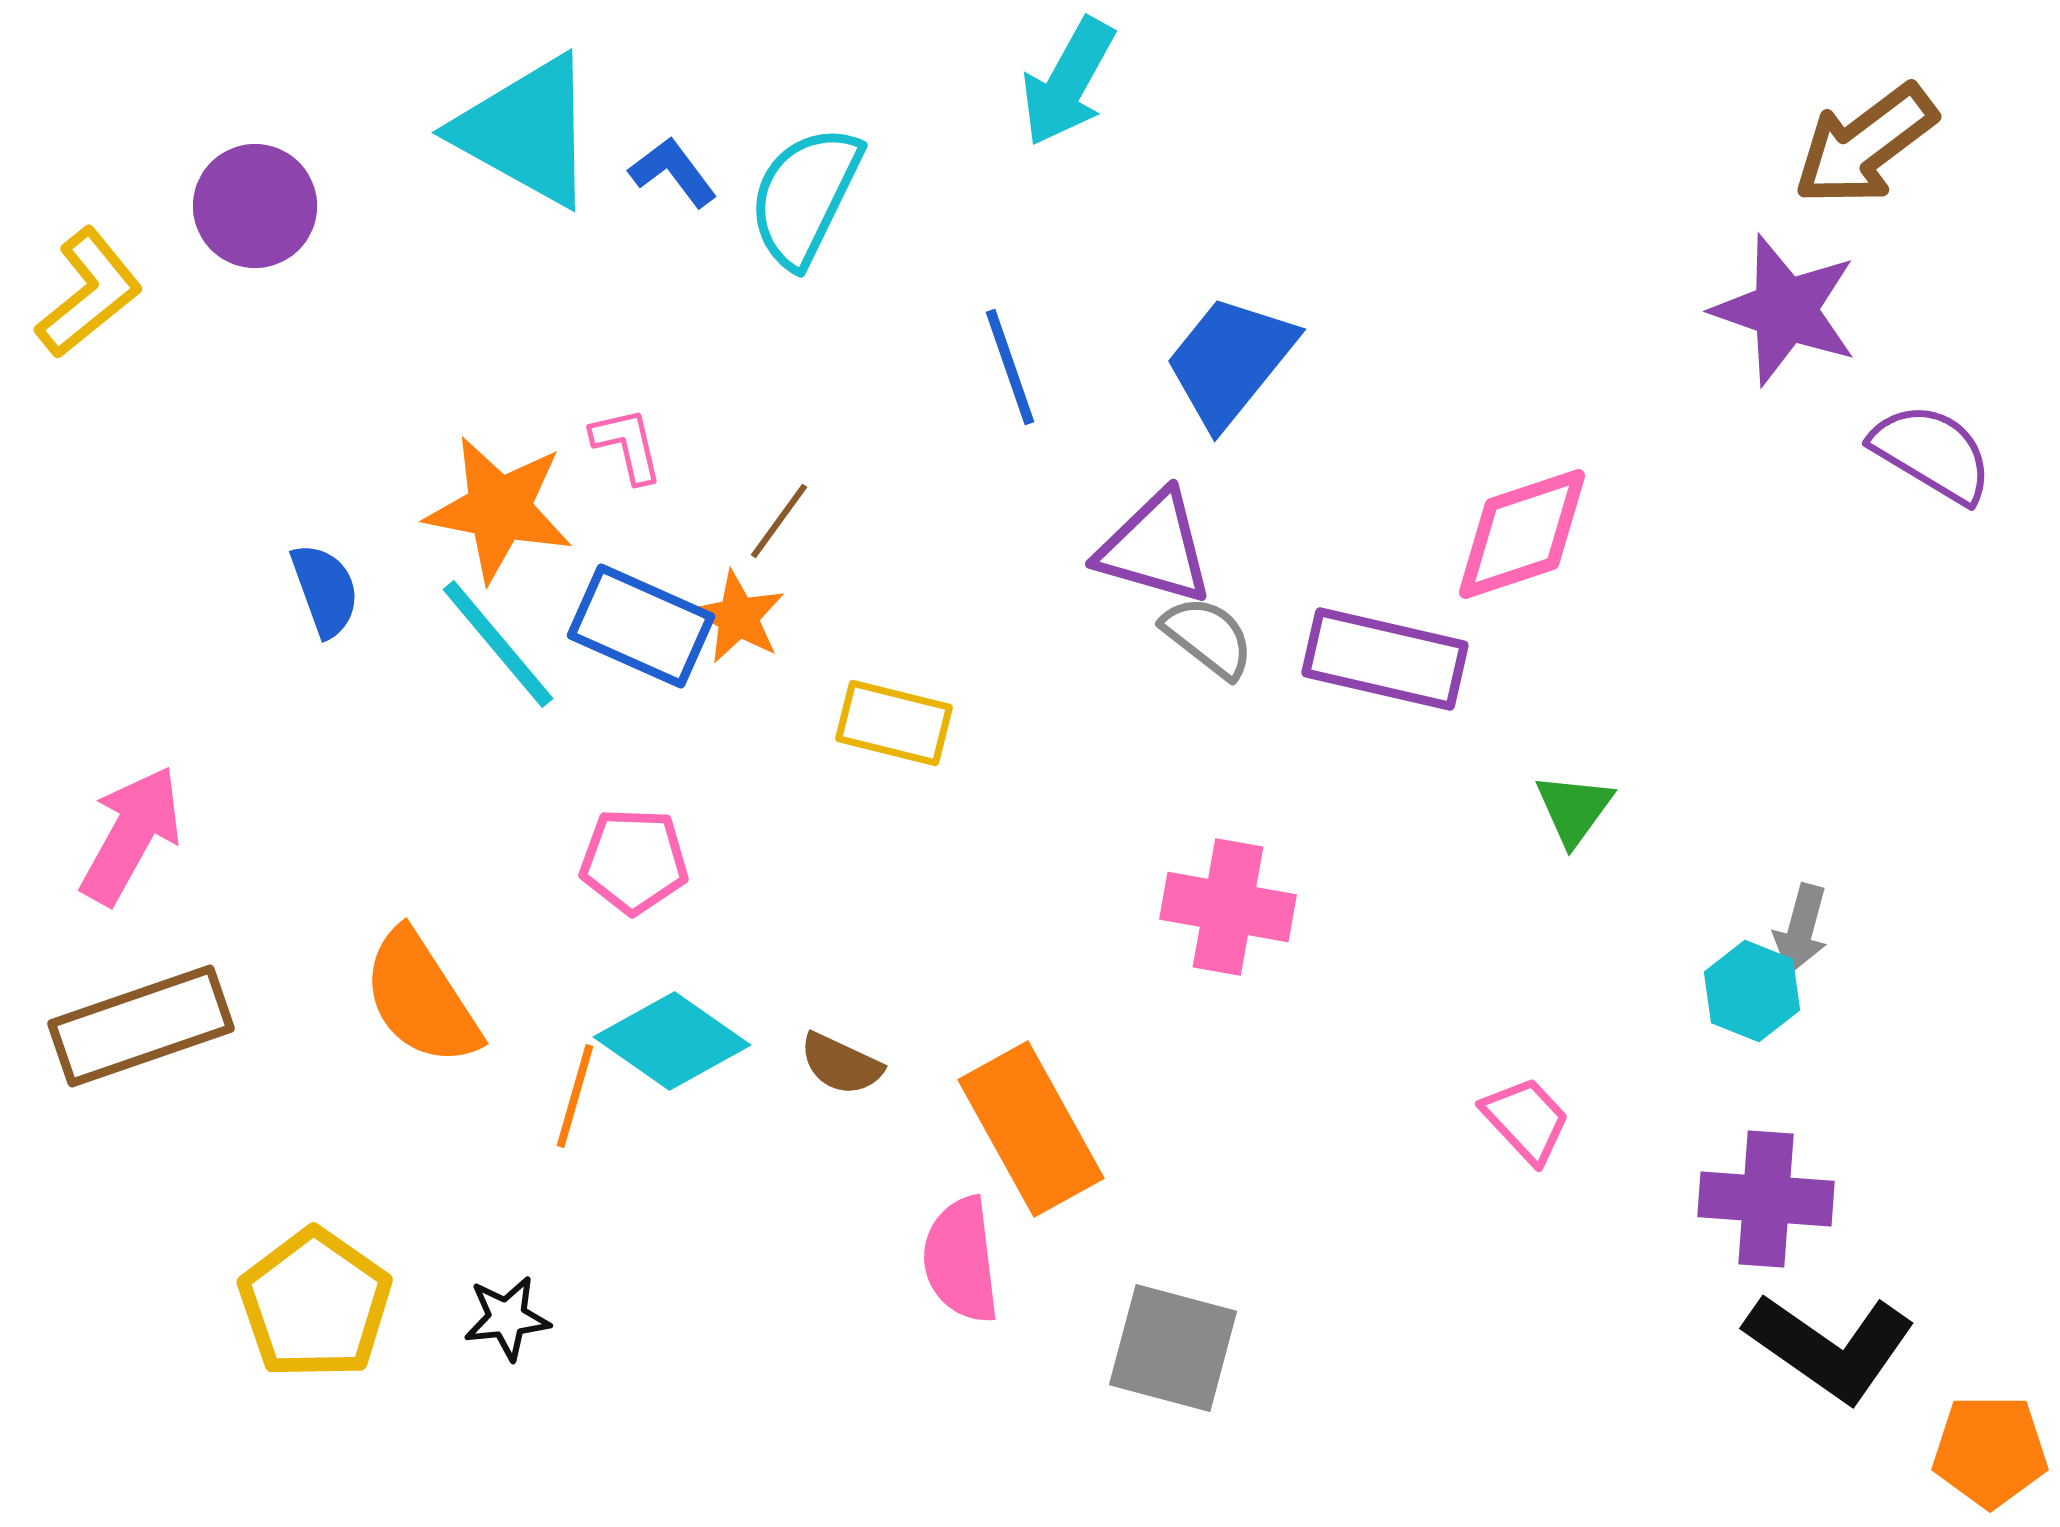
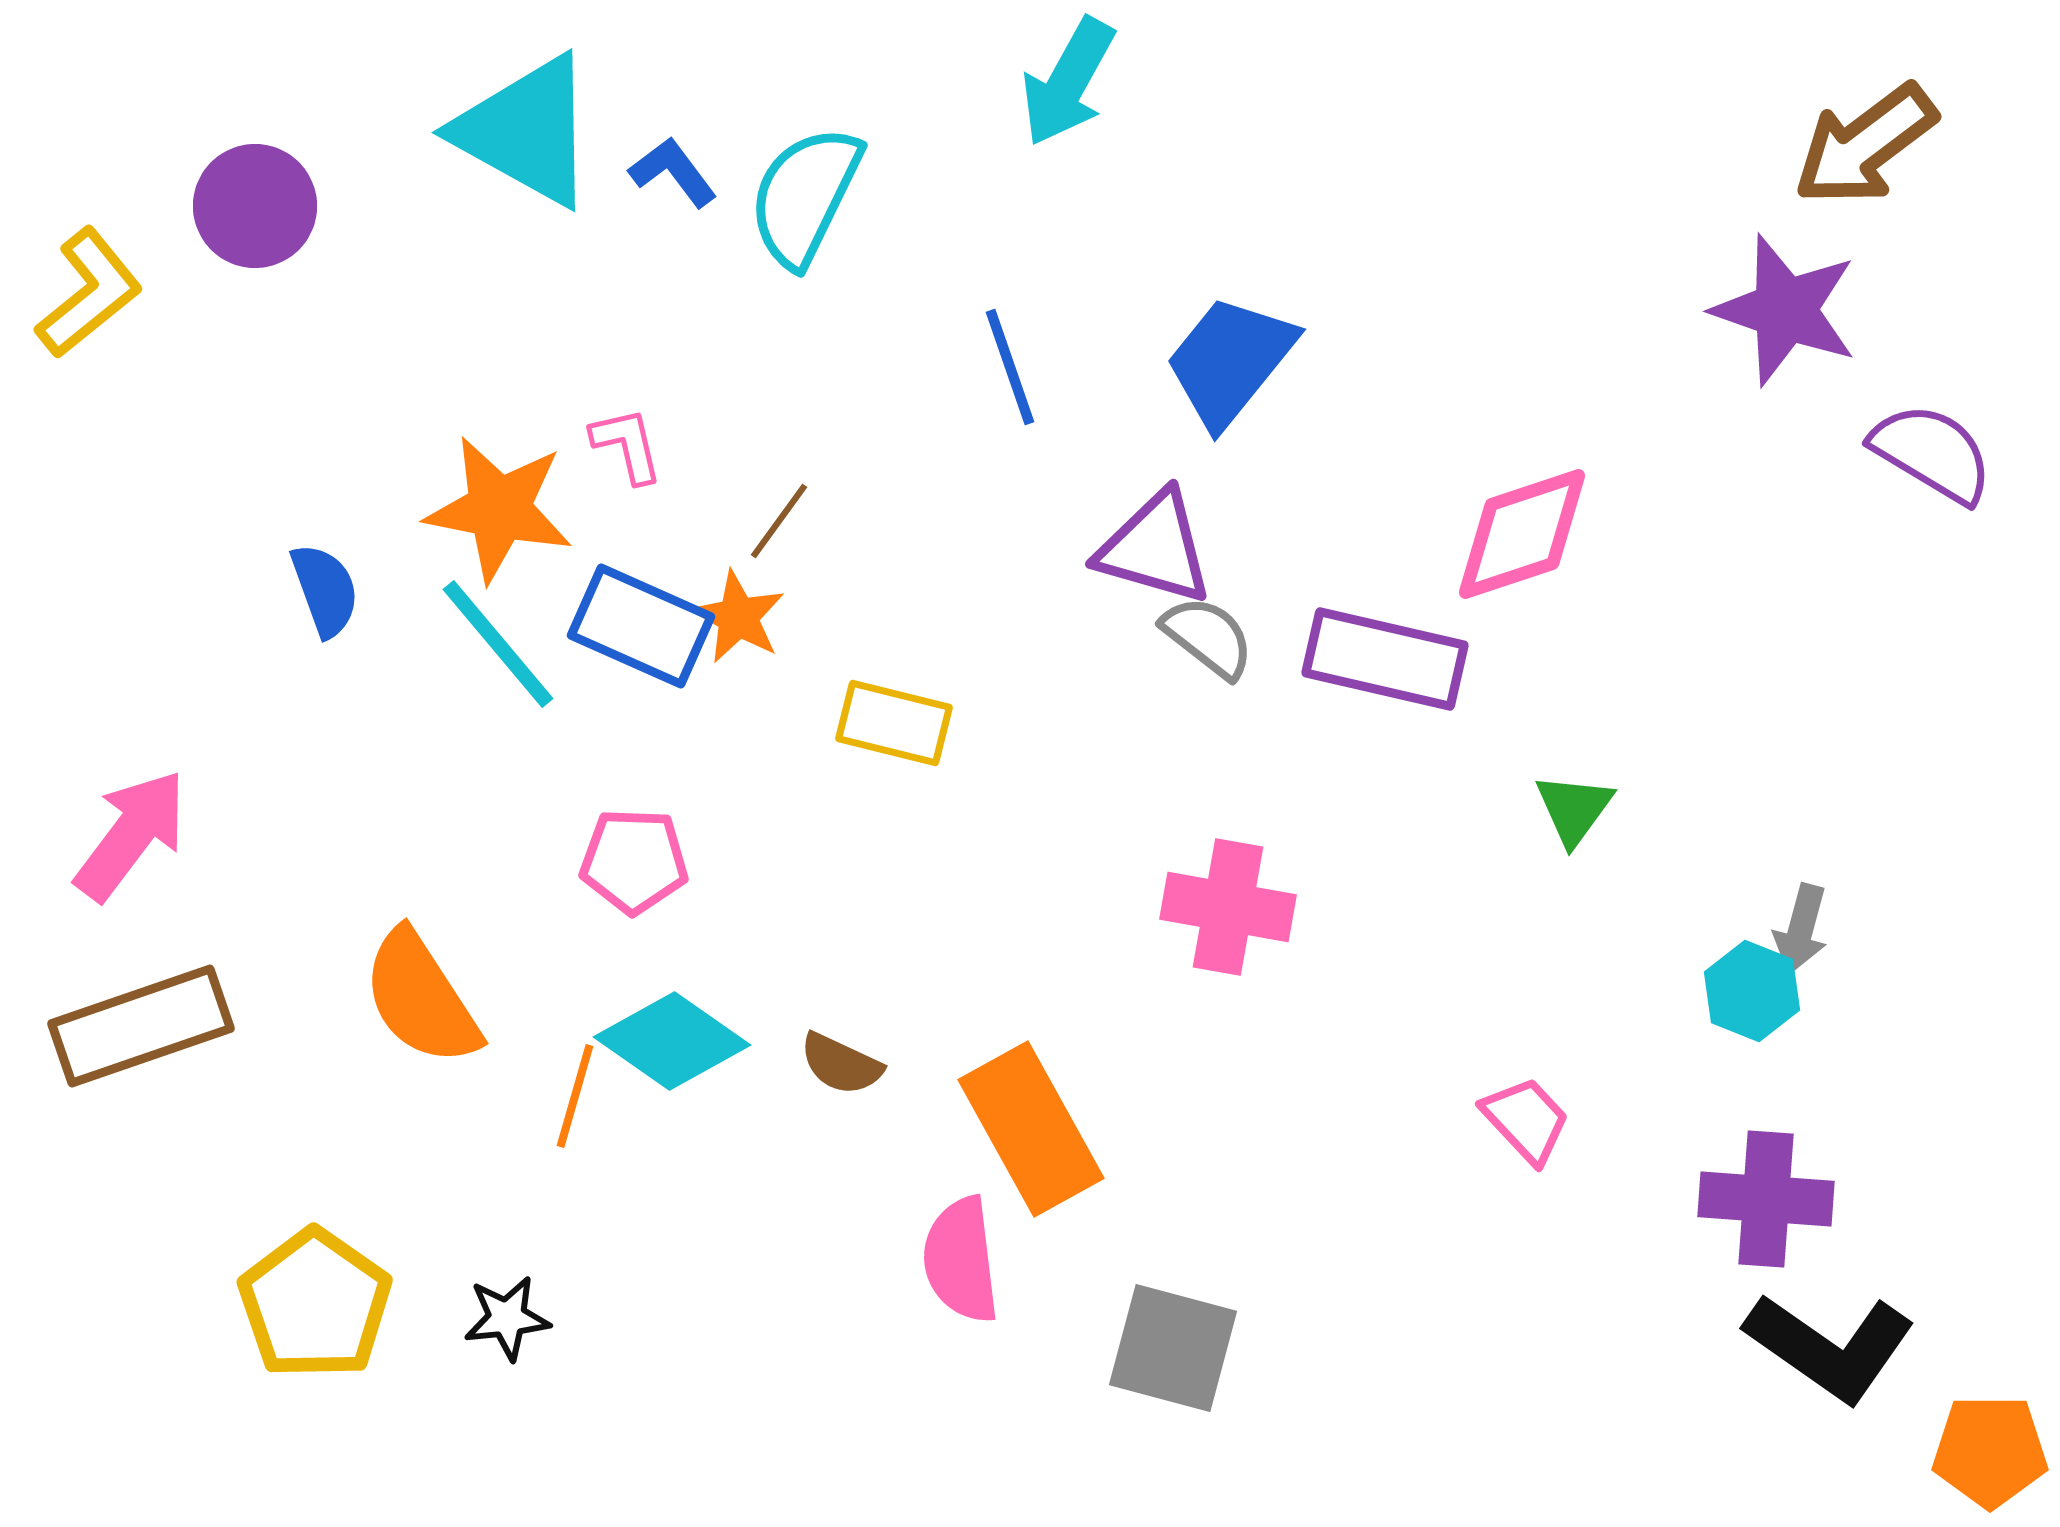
pink arrow at (131, 835): rotated 8 degrees clockwise
